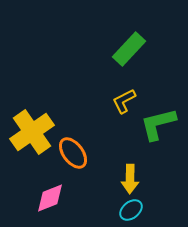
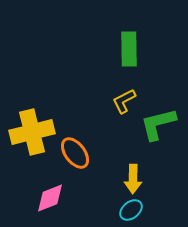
green rectangle: rotated 44 degrees counterclockwise
yellow cross: rotated 21 degrees clockwise
orange ellipse: moved 2 px right
yellow arrow: moved 3 px right
